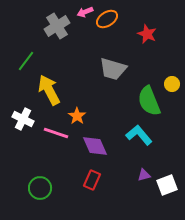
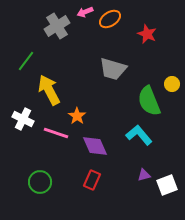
orange ellipse: moved 3 px right
green circle: moved 6 px up
